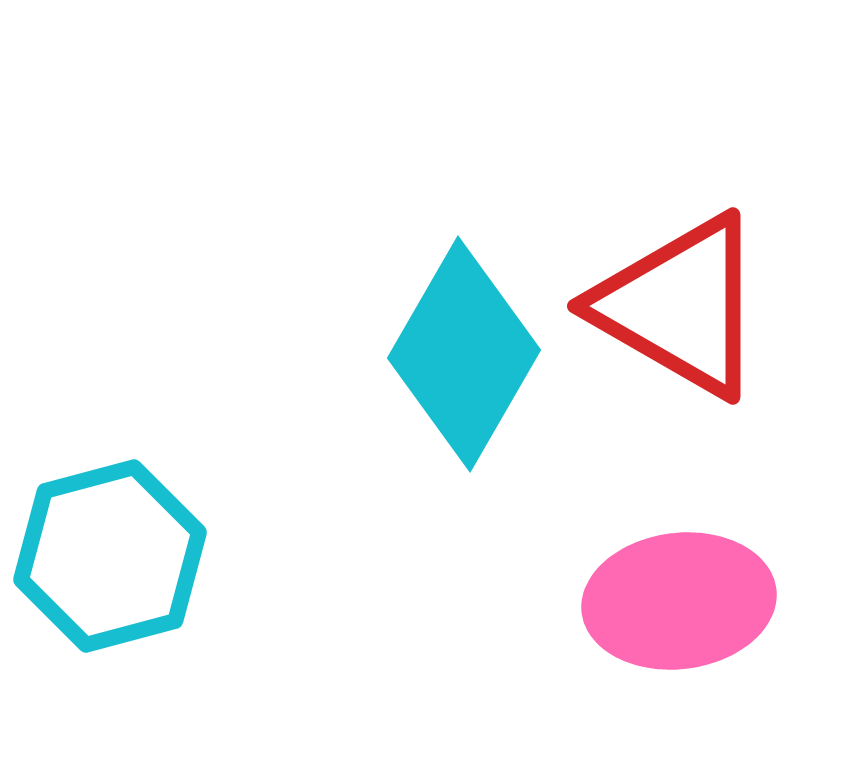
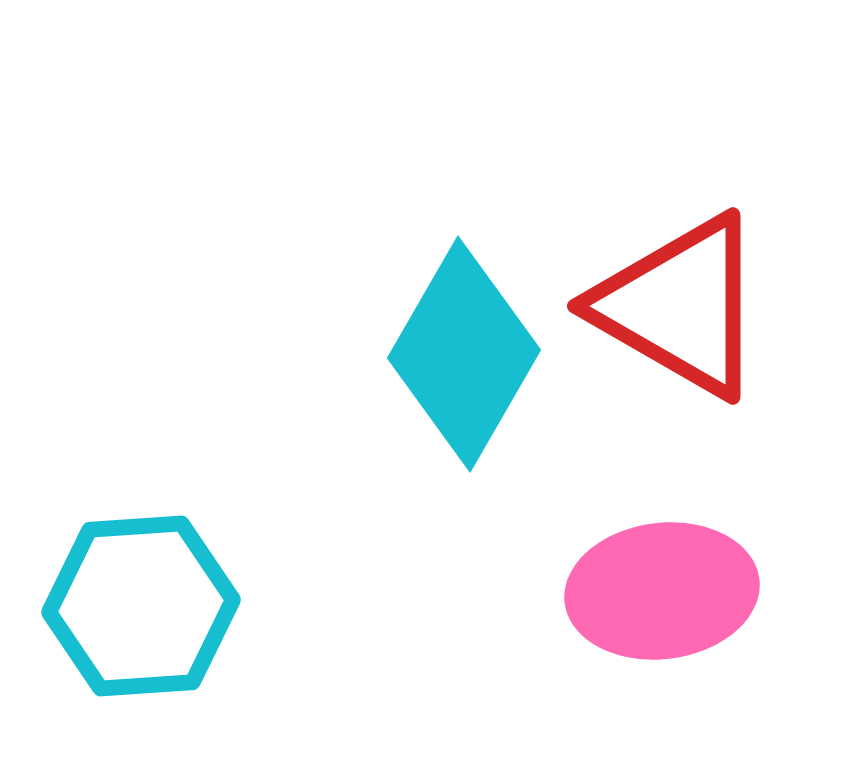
cyan hexagon: moved 31 px right, 50 px down; rotated 11 degrees clockwise
pink ellipse: moved 17 px left, 10 px up
